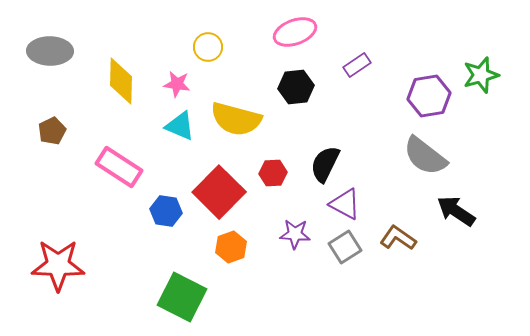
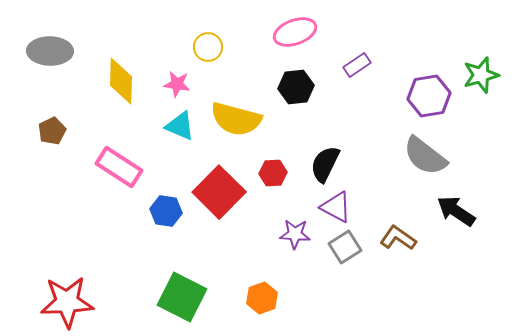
purple triangle: moved 9 px left, 3 px down
orange hexagon: moved 31 px right, 51 px down
red star: moved 9 px right, 37 px down; rotated 4 degrees counterclockwise
